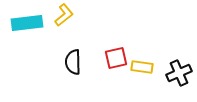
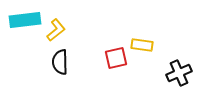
yellow L-shape: moved 8 px left, 15 px down
cyan rectangle: moved 2 px left, 3 px up
black semicircle: moved 13 px left
yellow rectangle: moved 22 px up
